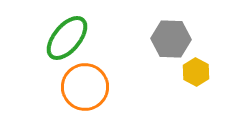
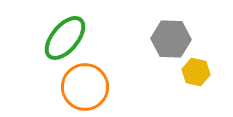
green ellipse: moved 2 px left
yellow hexagon: rotated 16 degrees counterclockwise
